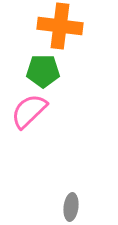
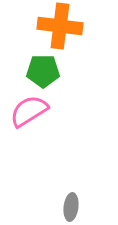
pink semicircle: rotated 12 degrees clockwise
